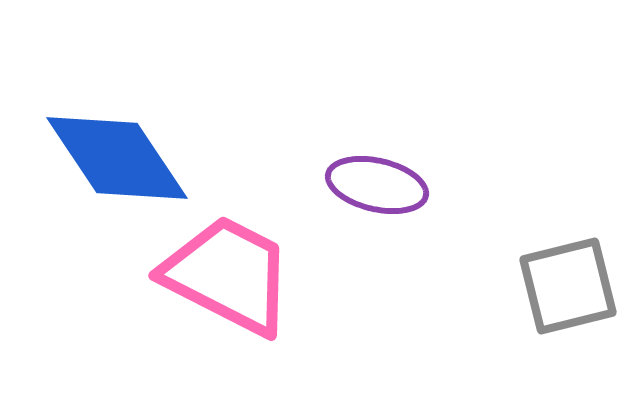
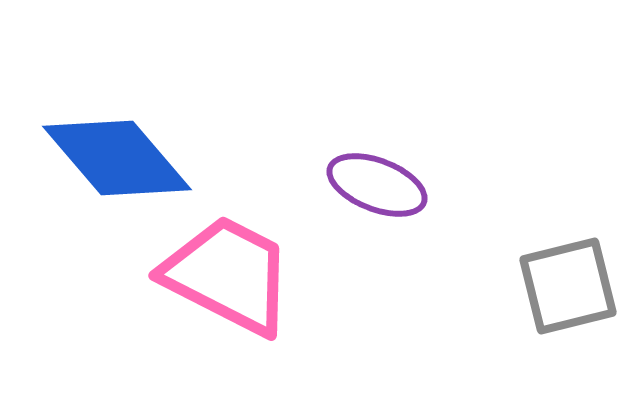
blue diamond: rotated 7 degrees counterclockwise
purple ellipse: rotated 8 degrees clockwise
